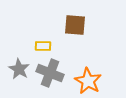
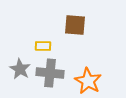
gray star: moved 1 px right
gray cross: rotated 16 degrees counterclockwise
